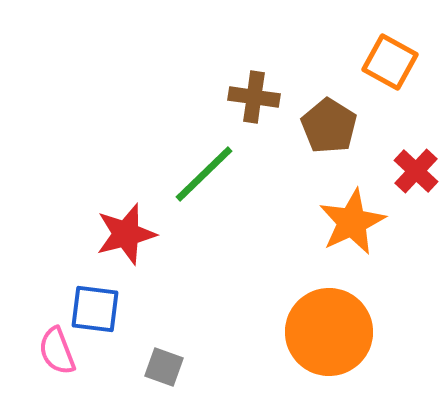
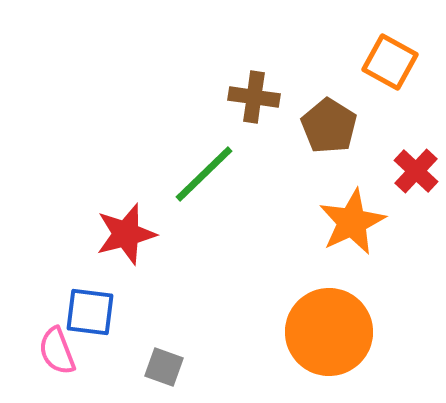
blue square: moved 5 px left, 3 px down
